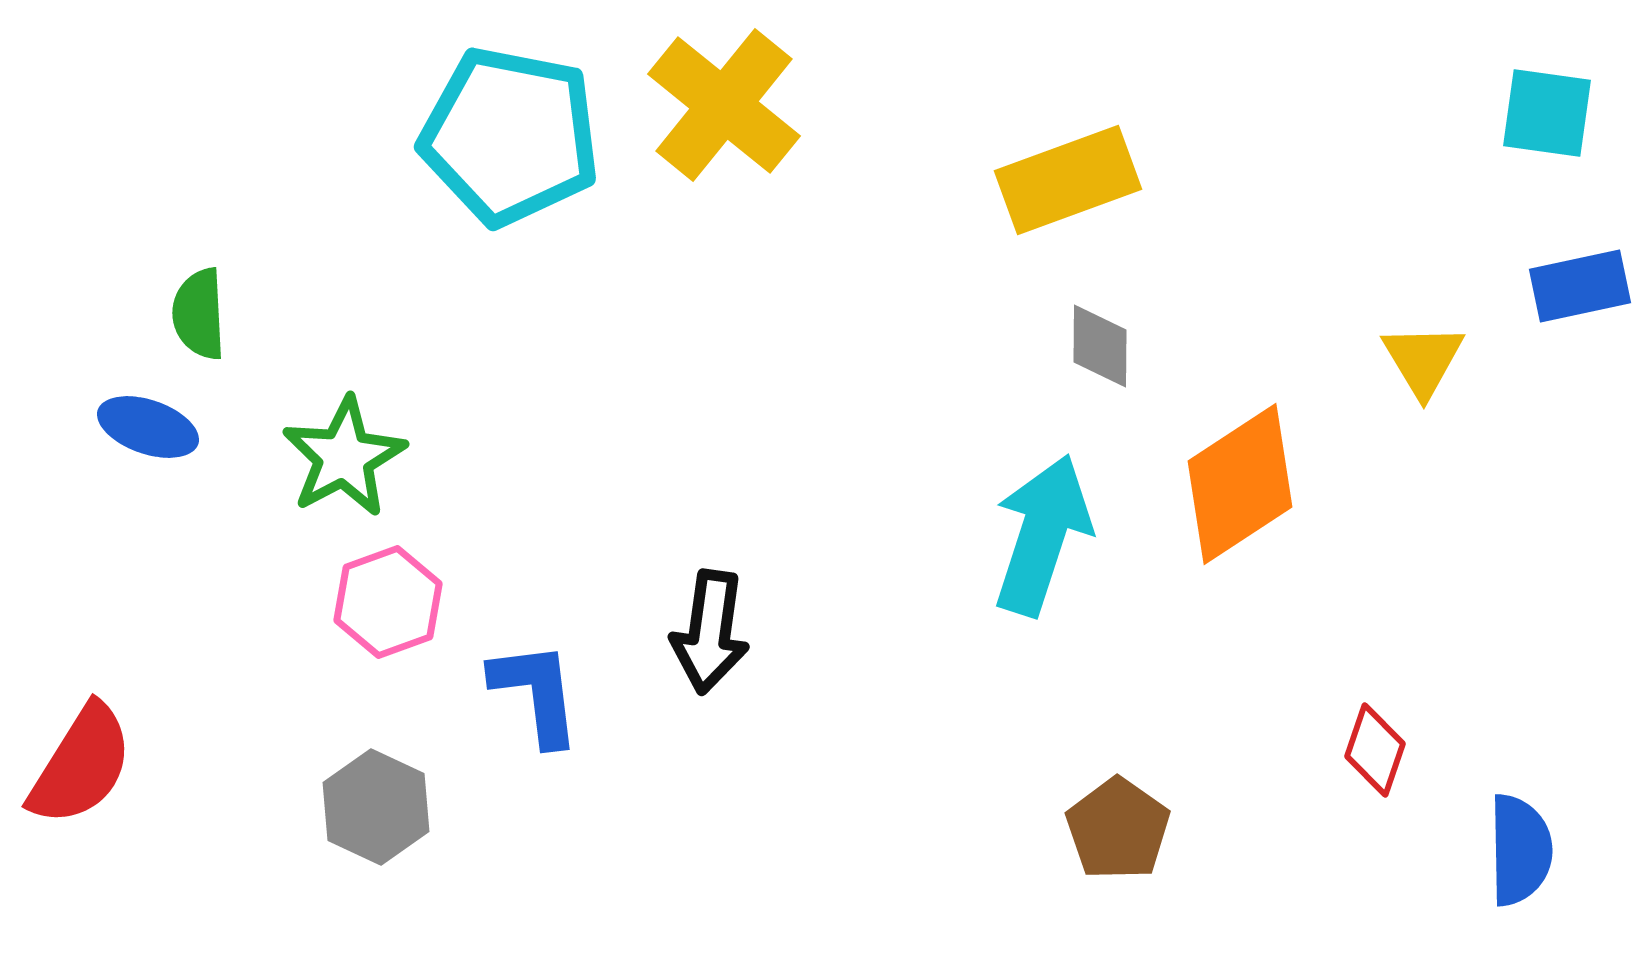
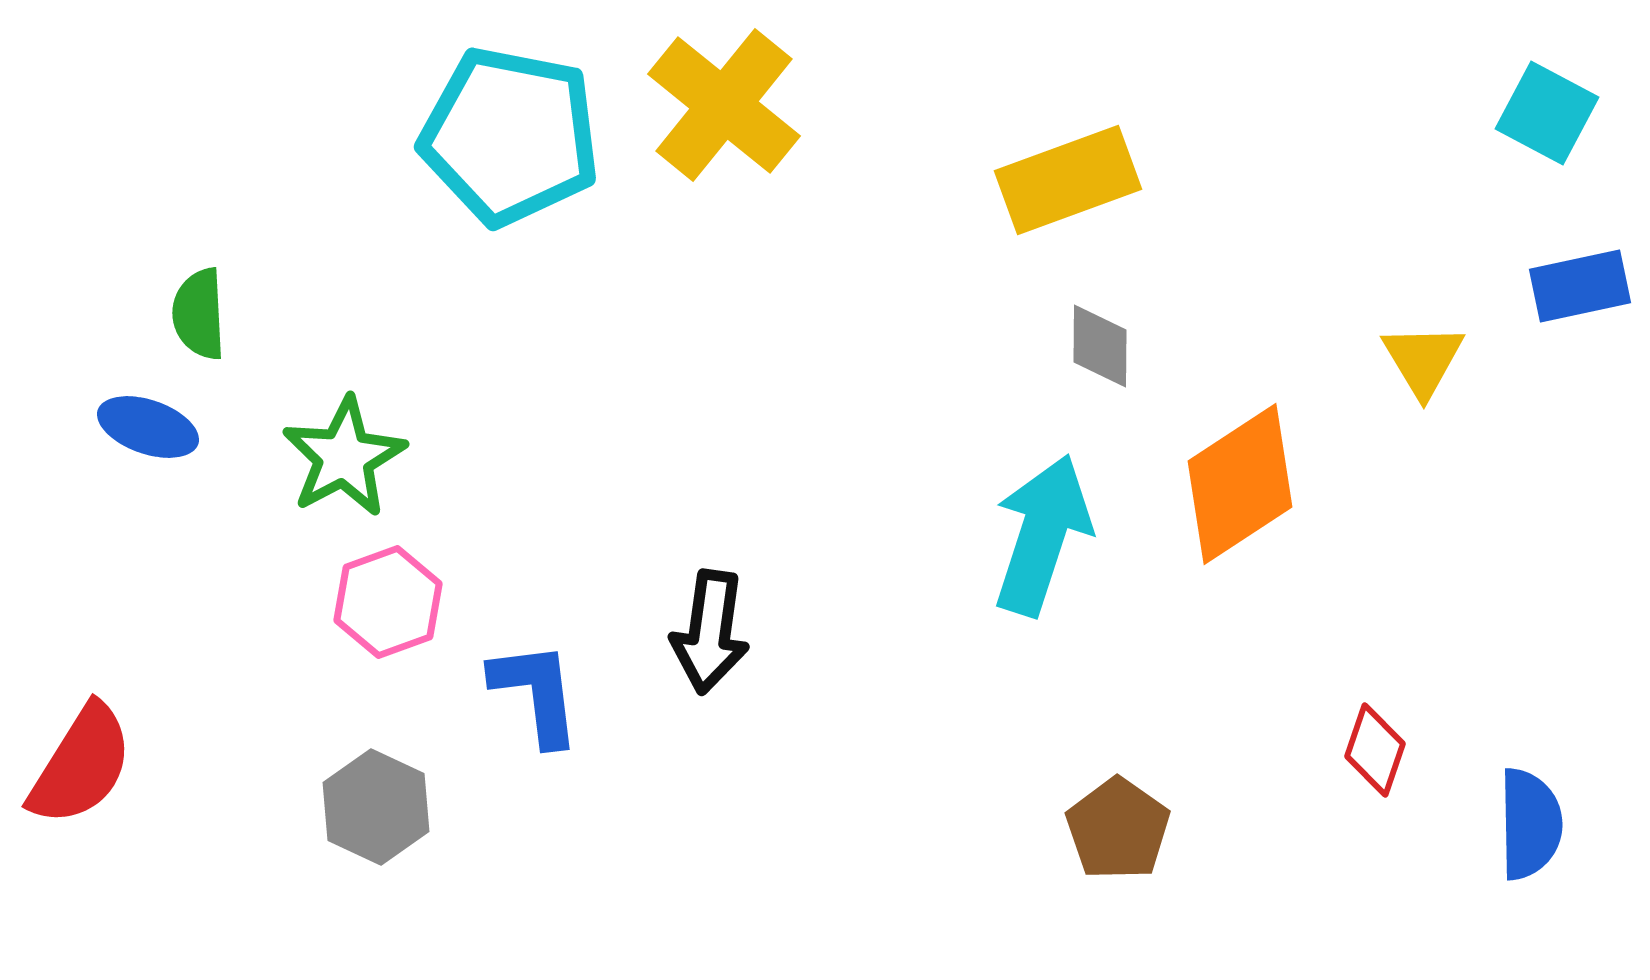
cyan square: rotated 20 degrees clockwise
blue semicircle: moved 10 px right, 26 px up
